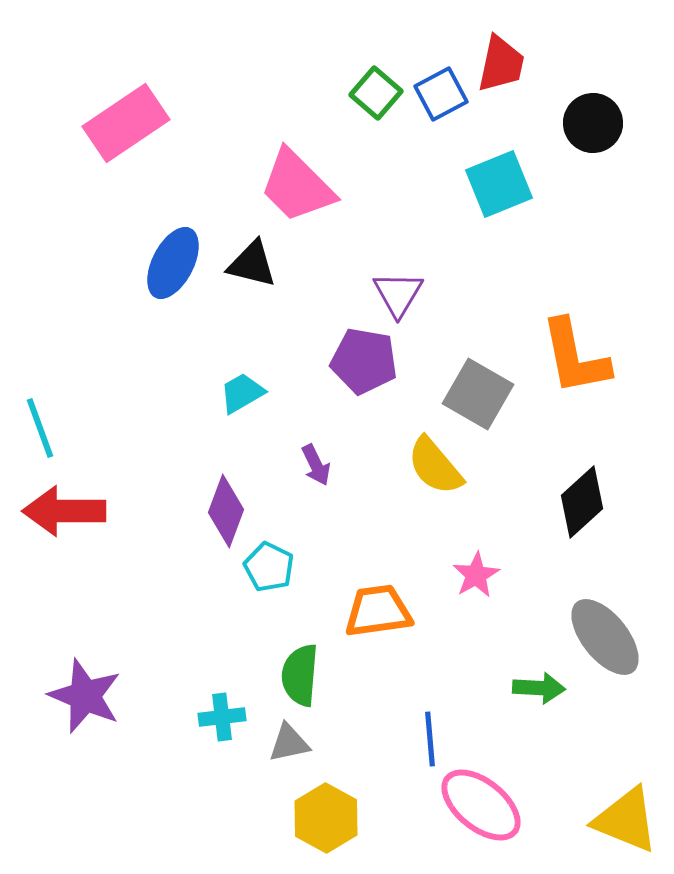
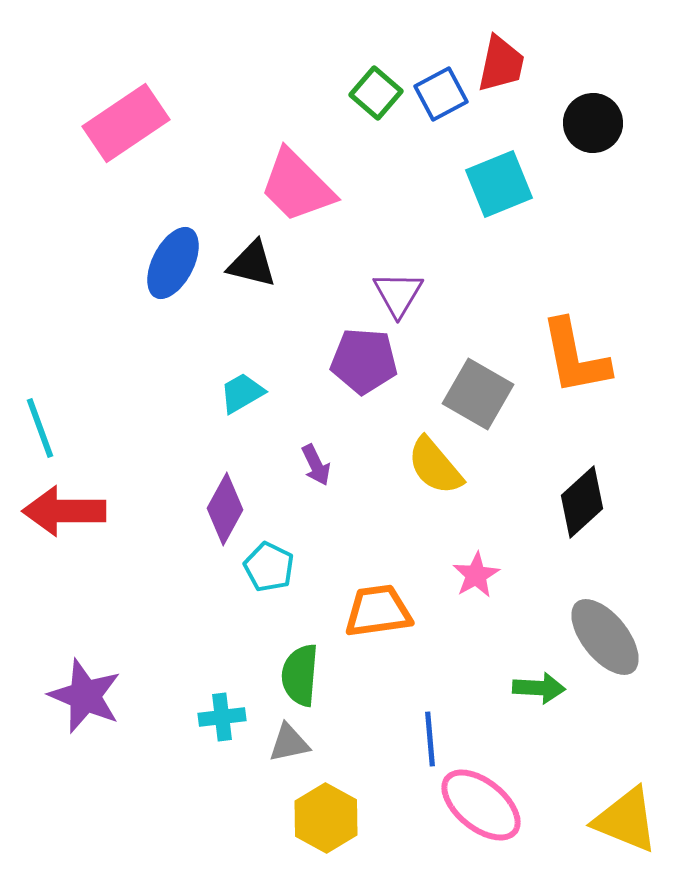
purple pentagon: rotated 6 degrees counterclockwise
purple diamond: moved 1 px left, 2 px up; rotated 8 degrees clockwise
